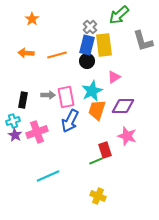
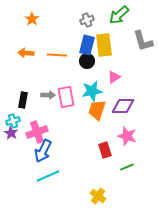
gray cross: moved 3 px left, 7 px up; rotated 24 degrees clockwise
orange line: rotated 18 degrees clockwise
cyan star: rotated 15 degrees clockwise
blue arrow: moved 27 px left, 30 px down
purple star: moved 4 px left, 2 px up
green line: moved 31 px right, 6 px down
yellow cross: rotated 14 degrees clockwise
